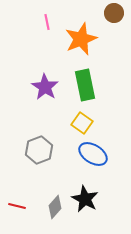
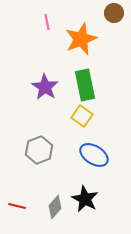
yellow square: moved 7 px up
blue ellipse: moved 1 px right, 1 px down
